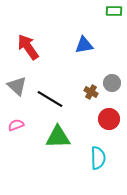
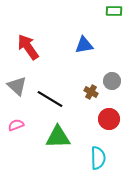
gray circle: moved 2 px up
